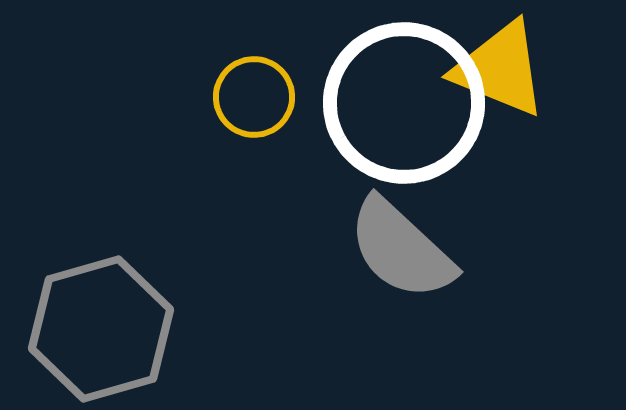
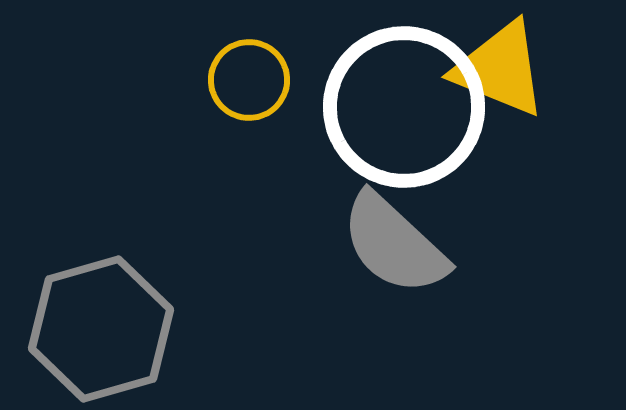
yellow circle: moved 5 px left, 17 px up
white circle: moved 4 px down
gray semicircle: moved 7 px left, 5 px up
